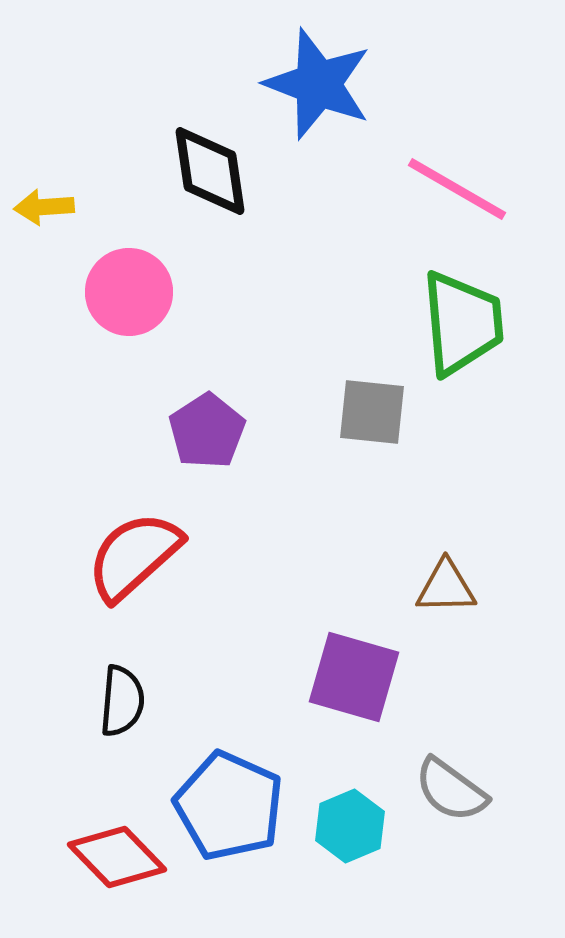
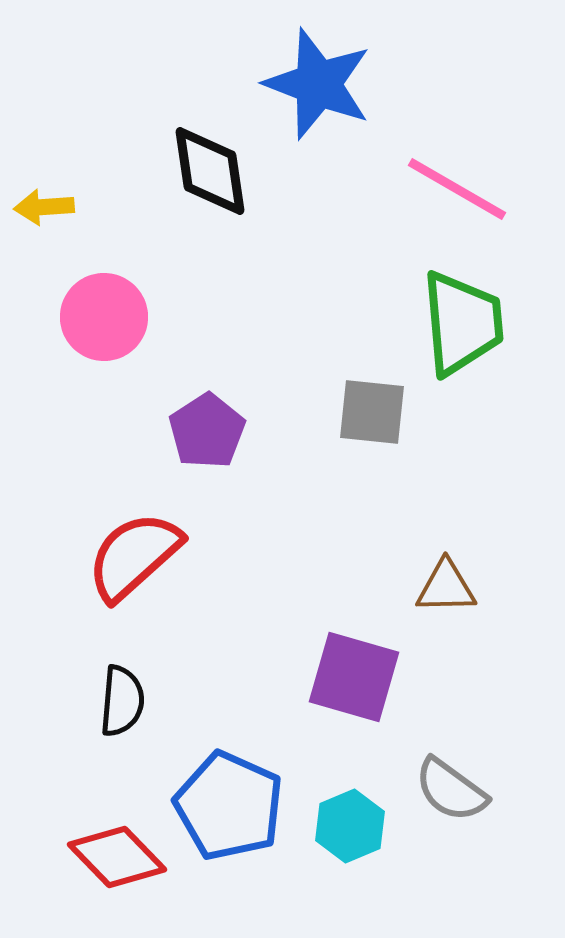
pink circle: moved 25 px left, 25 px down
